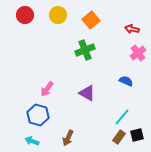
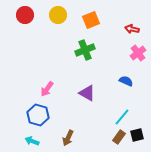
orange square: rotated 18 degrees clockwise
